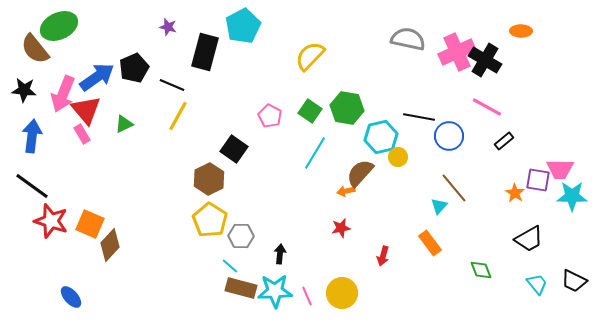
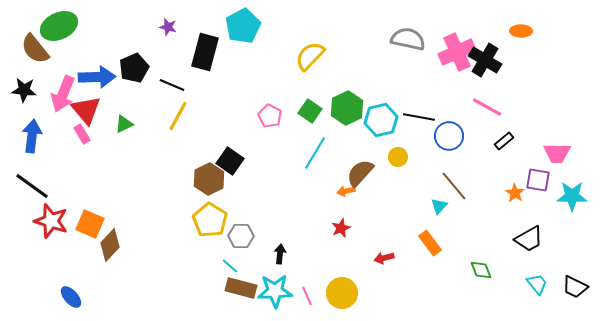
blue arrow at (97, 77): rotated 33 degrees clockwise
green hexagon at (347, 108): rotated 24 degrees clockwise
cyan hexagon at (381, 137): moved 17 px up
black square at (234, 149): moved 4 px left, 12 px down
pink trapezoid at (560, 169): moved 3 px left, 16 px up
brown line at (454, 188): moved 2 px up
red star at (341, 228): rotated 12 degrees counterclockwise
red arrow at (383, 256): moved 1 px right, 2 px down; rotated 60 degrees clockwise
black trapezoid at (574, 281): moved 1 px right, 6 px down
